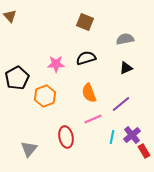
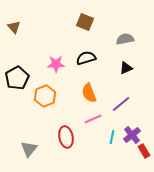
brown triangle: moved 4 px right, 11 px down
